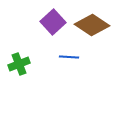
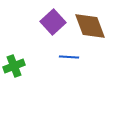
brown diamond: moved 2 px left, 1 px down; rotated 36 degrees clockwise
green cross: moved 5 px left, 2 px down
